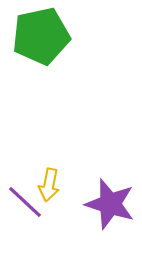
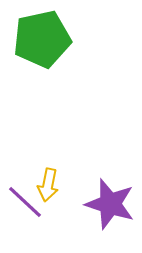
green pentagon: moved 1 px right, 3 px down
yellow arrow: moved 1 px left
